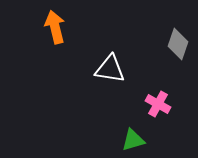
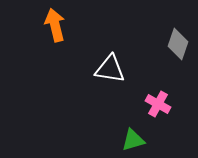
orange arrow: moved 2 px up
